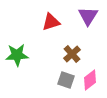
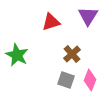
green star: rotated 30 degrees clockwise
pink diamond: rotated 30 degrees counterclockwise
